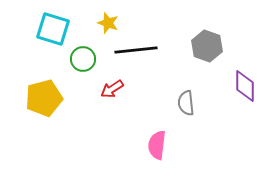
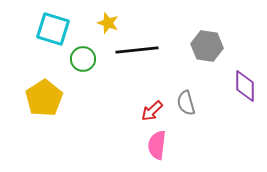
gray hexagon: rotated 12 degrees counterclockwise
black line: moved 1 px right
red arrow: moved 40 px right, 22 px down; rotated 10 degrees counterclockwise
yellow pentagon: rotated 18 degrees counterclockwise
gray semicircle: rotated 10 degrees counterclockwise
